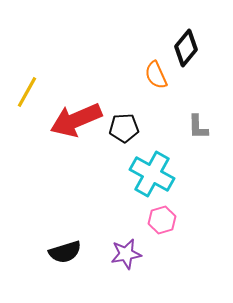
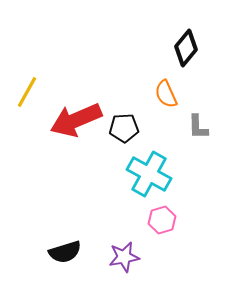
orange semicircle: moved 10 px right, 19 px down
cyan cross: moved 3 px left
purple star: moved 2 px left, 3 px down
